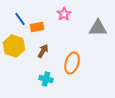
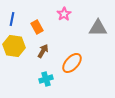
blue line: moved 8 px left; rotated 48 degrees clockwise
orange rectangle: rotated 72 degrees clockwise
yellow hexagon: rotated 10 degrees counterclockwise
orange ellipse: rotated 25 degrees clockwise
cyan cross: rotated 32 degrees counterclockwise
